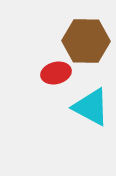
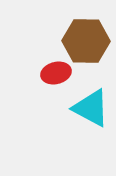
cyan triangle: moved 1 px down
